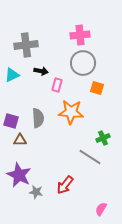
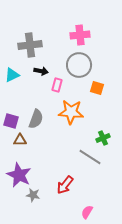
gray cross: moved 4 px right
gray circle: moved 4 px left, 2 px down
gray semicircle: moved 2 px left, 1 px down; rotated 24 degrees clockwise
gray star: moved 3 px left, 3 px down
pink semicircle: moved 14 px left, 3 px down
